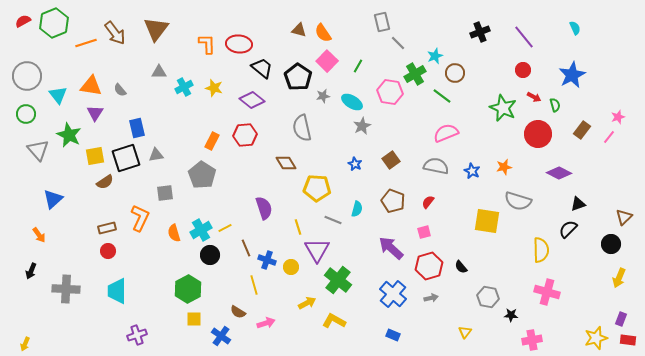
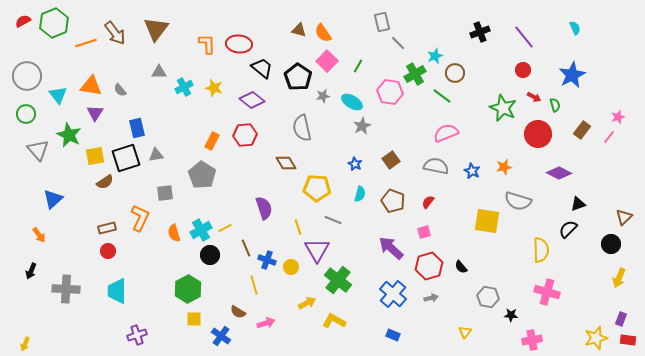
cyan semicircle at (357, 209): moved 3 px right, 15 px up
